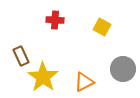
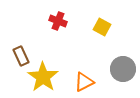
red cross: moved 3 px right, 1 px down; rotated 18 degrees clockwise
